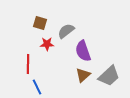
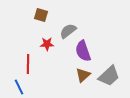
brown square: moved 1 px right, 8 px up
gray semicircle: moved 2 px right
blue line: moved 18 px left
